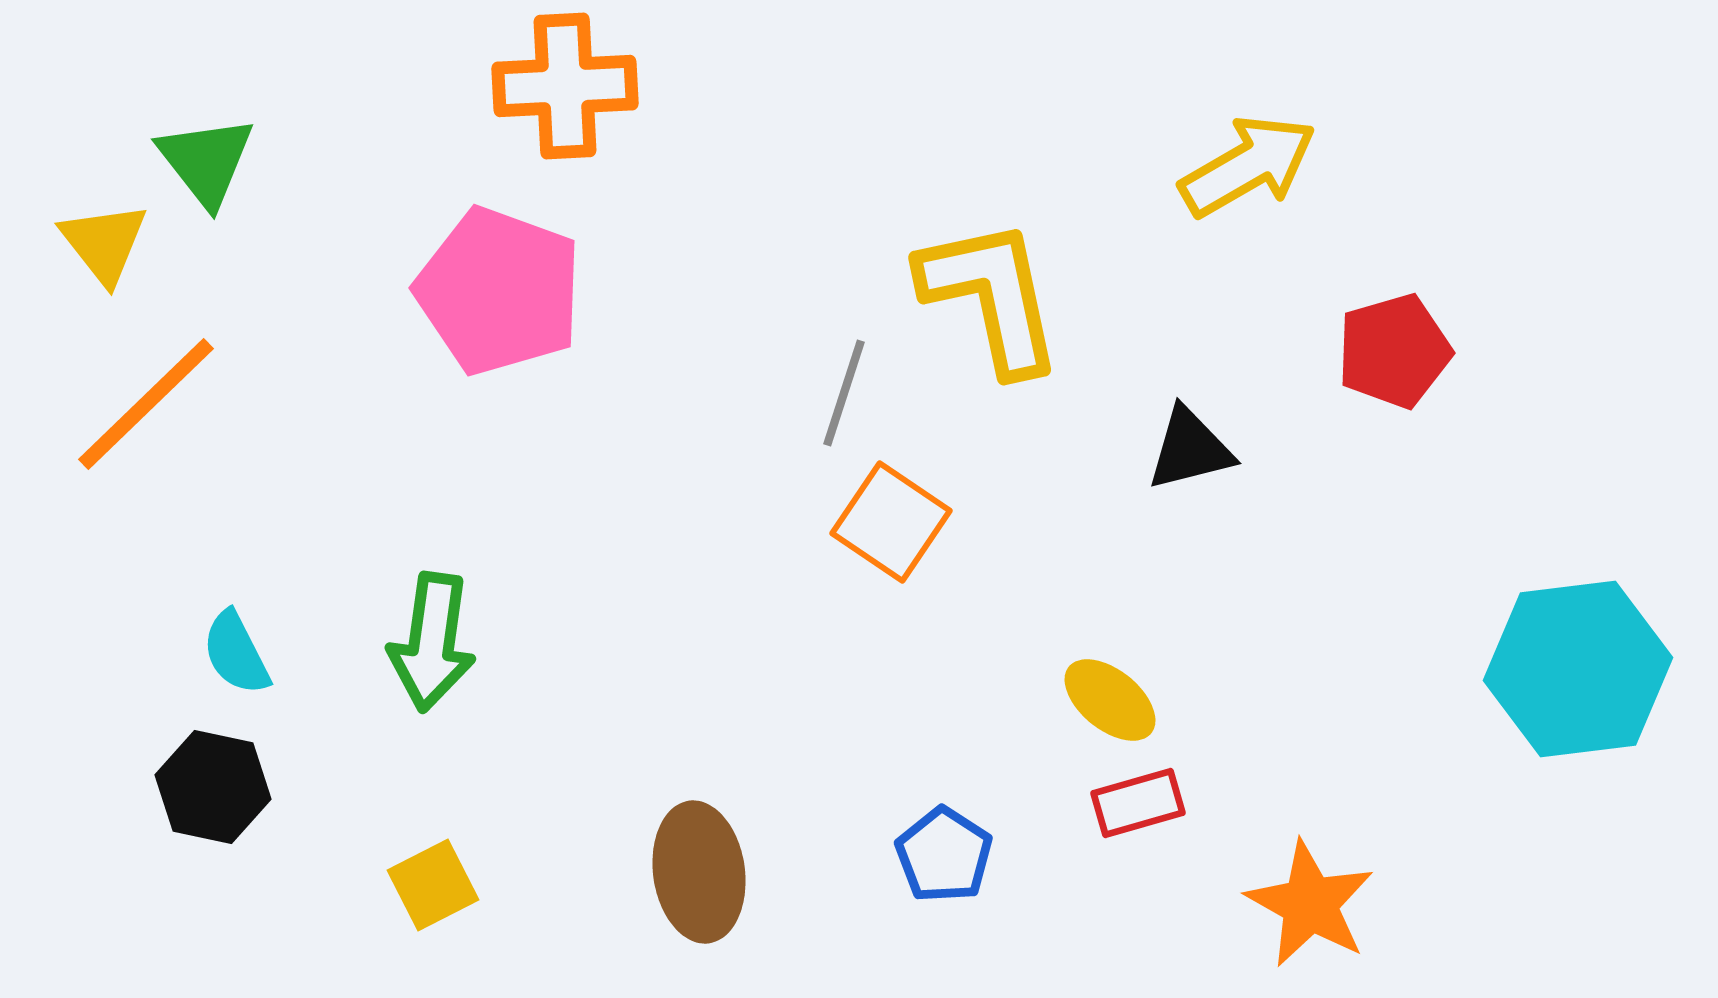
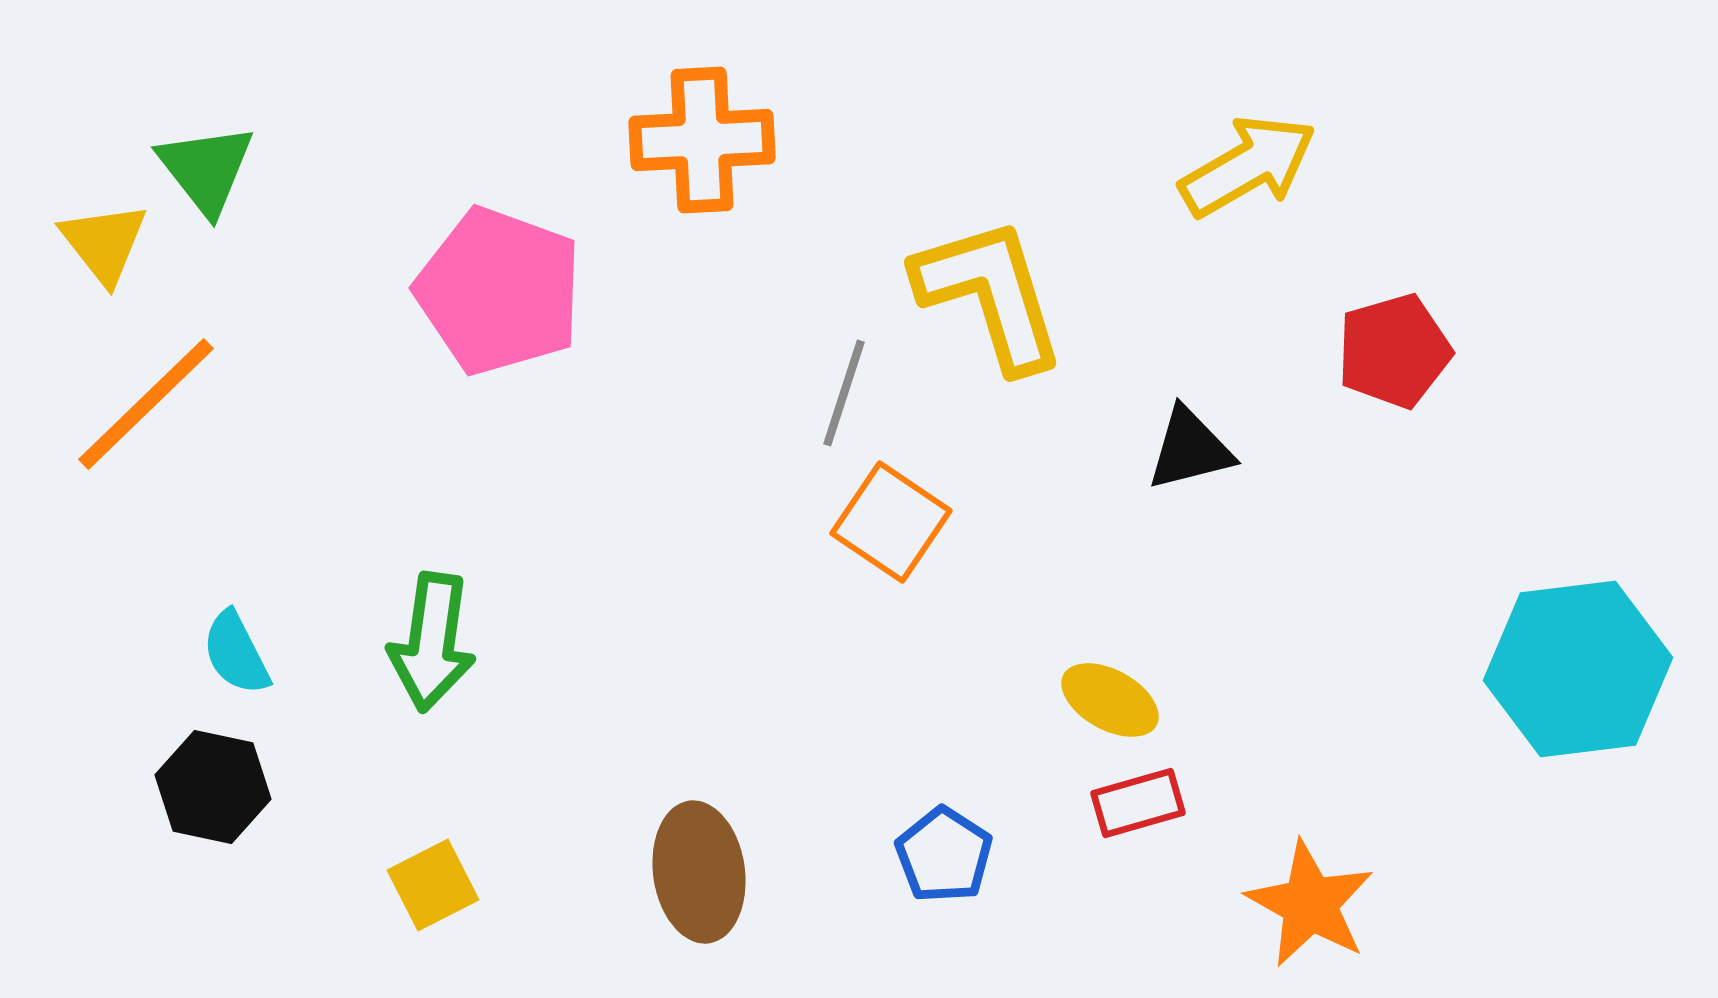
orange cross: moved 137 px right, 54 px down
green triangle: moved 8 px down
yellow L-shape: moved 1 px left, 2 px up; rotated 5 degrees counterclockwise
yellow ellipse: rotated 10 degrees counterclockwise
